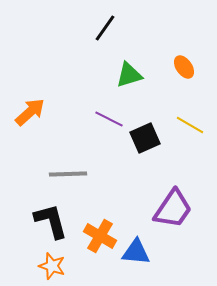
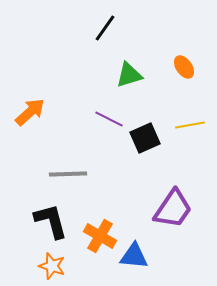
yellow line: rotated 40 degrees counterclockwise
blue triangle: moved 2 px left, 4 px down
